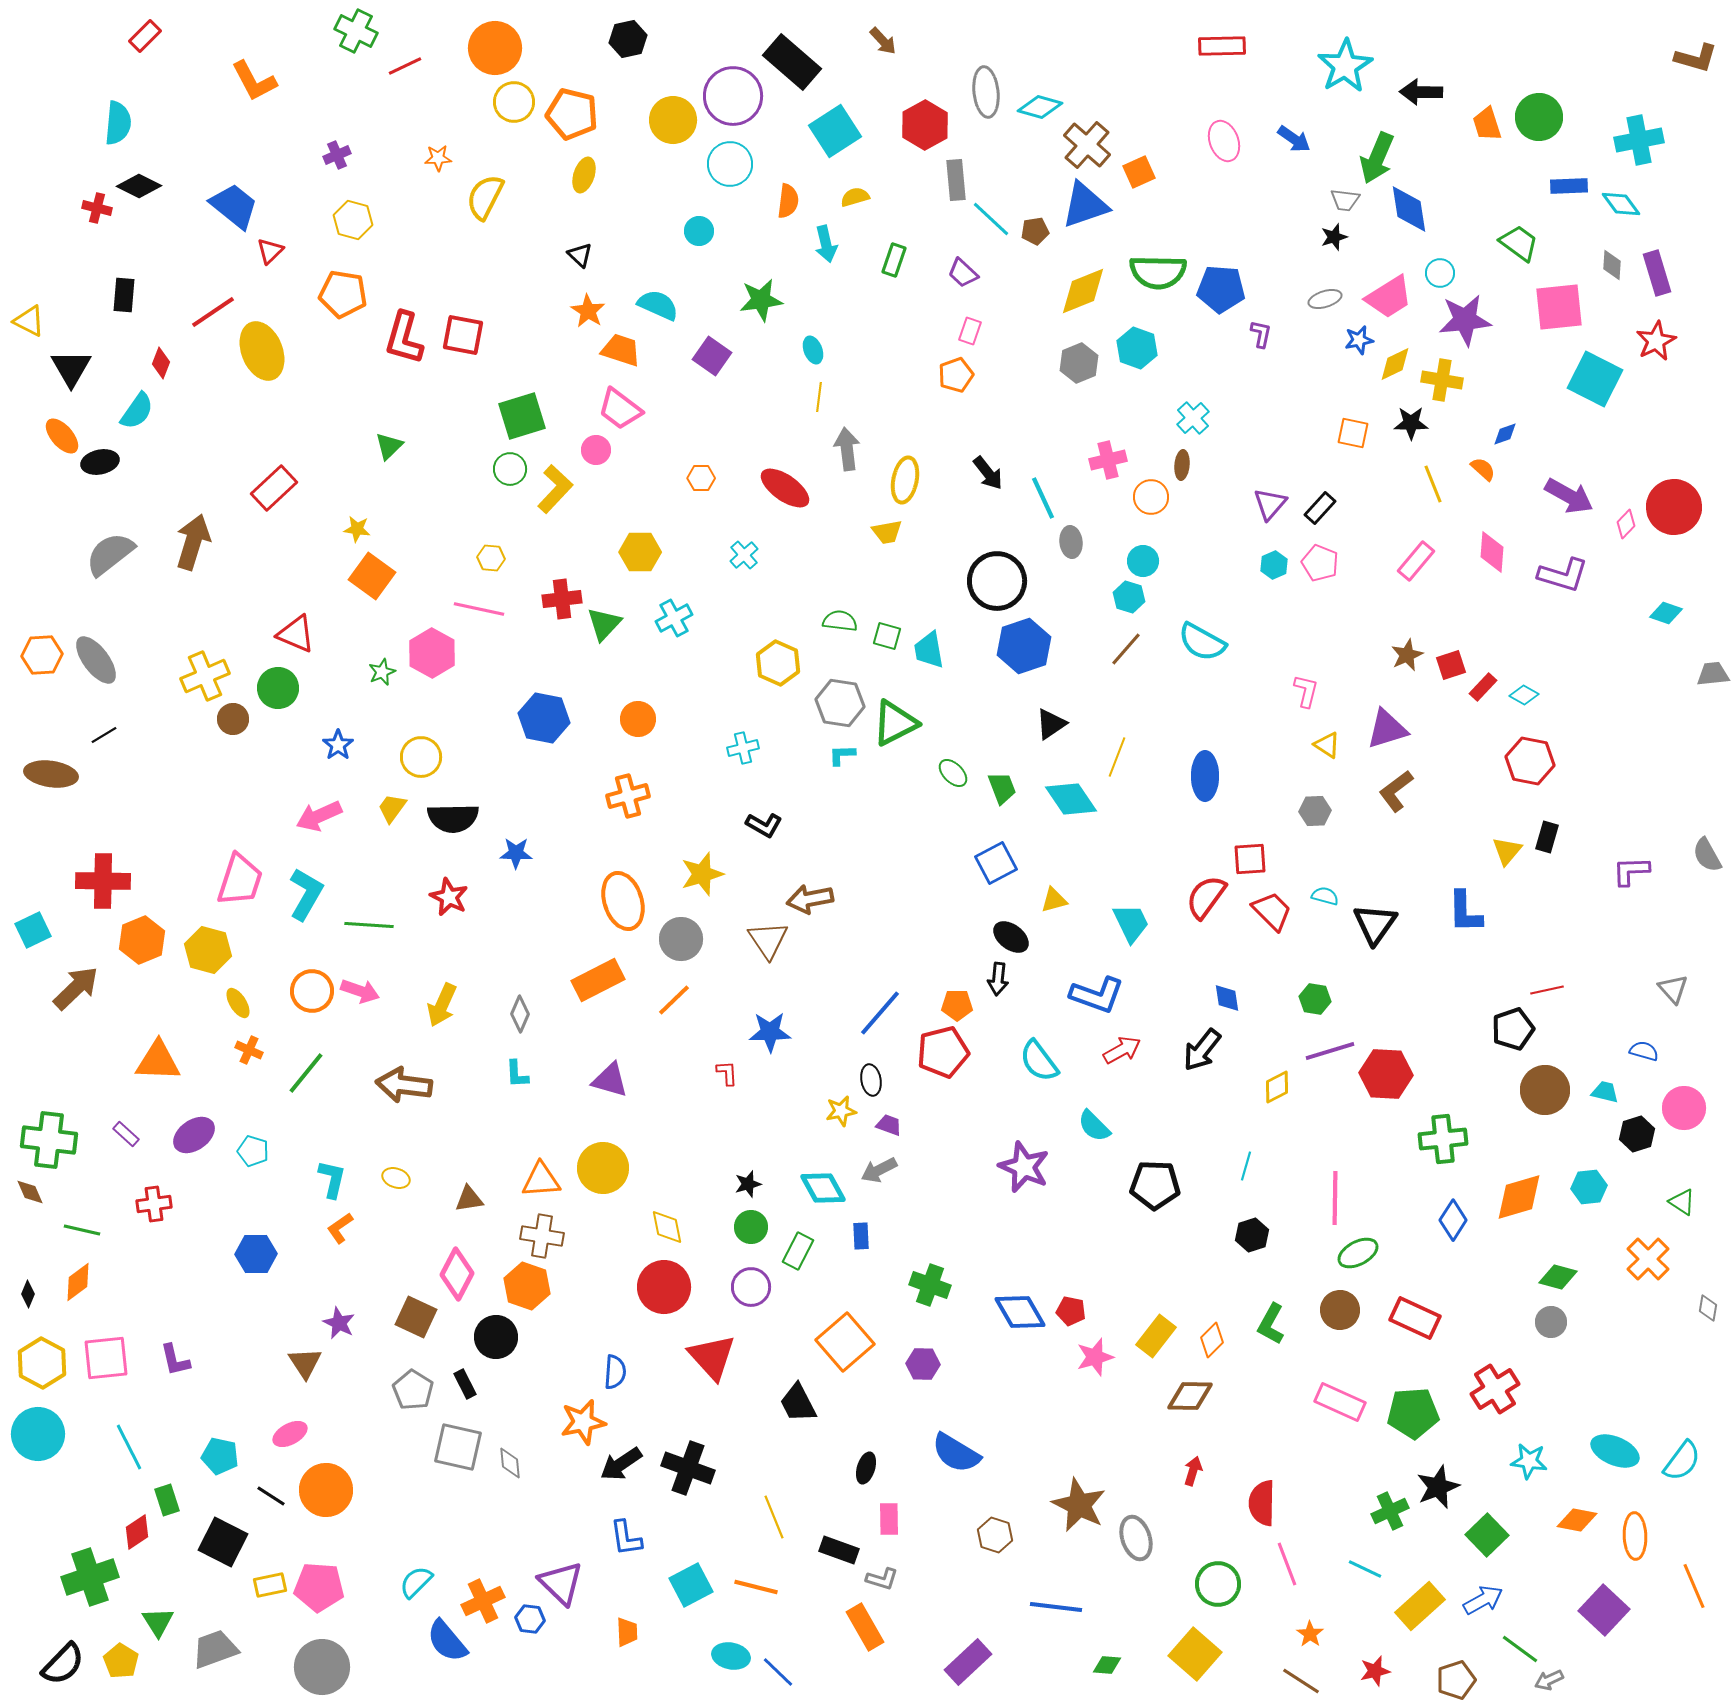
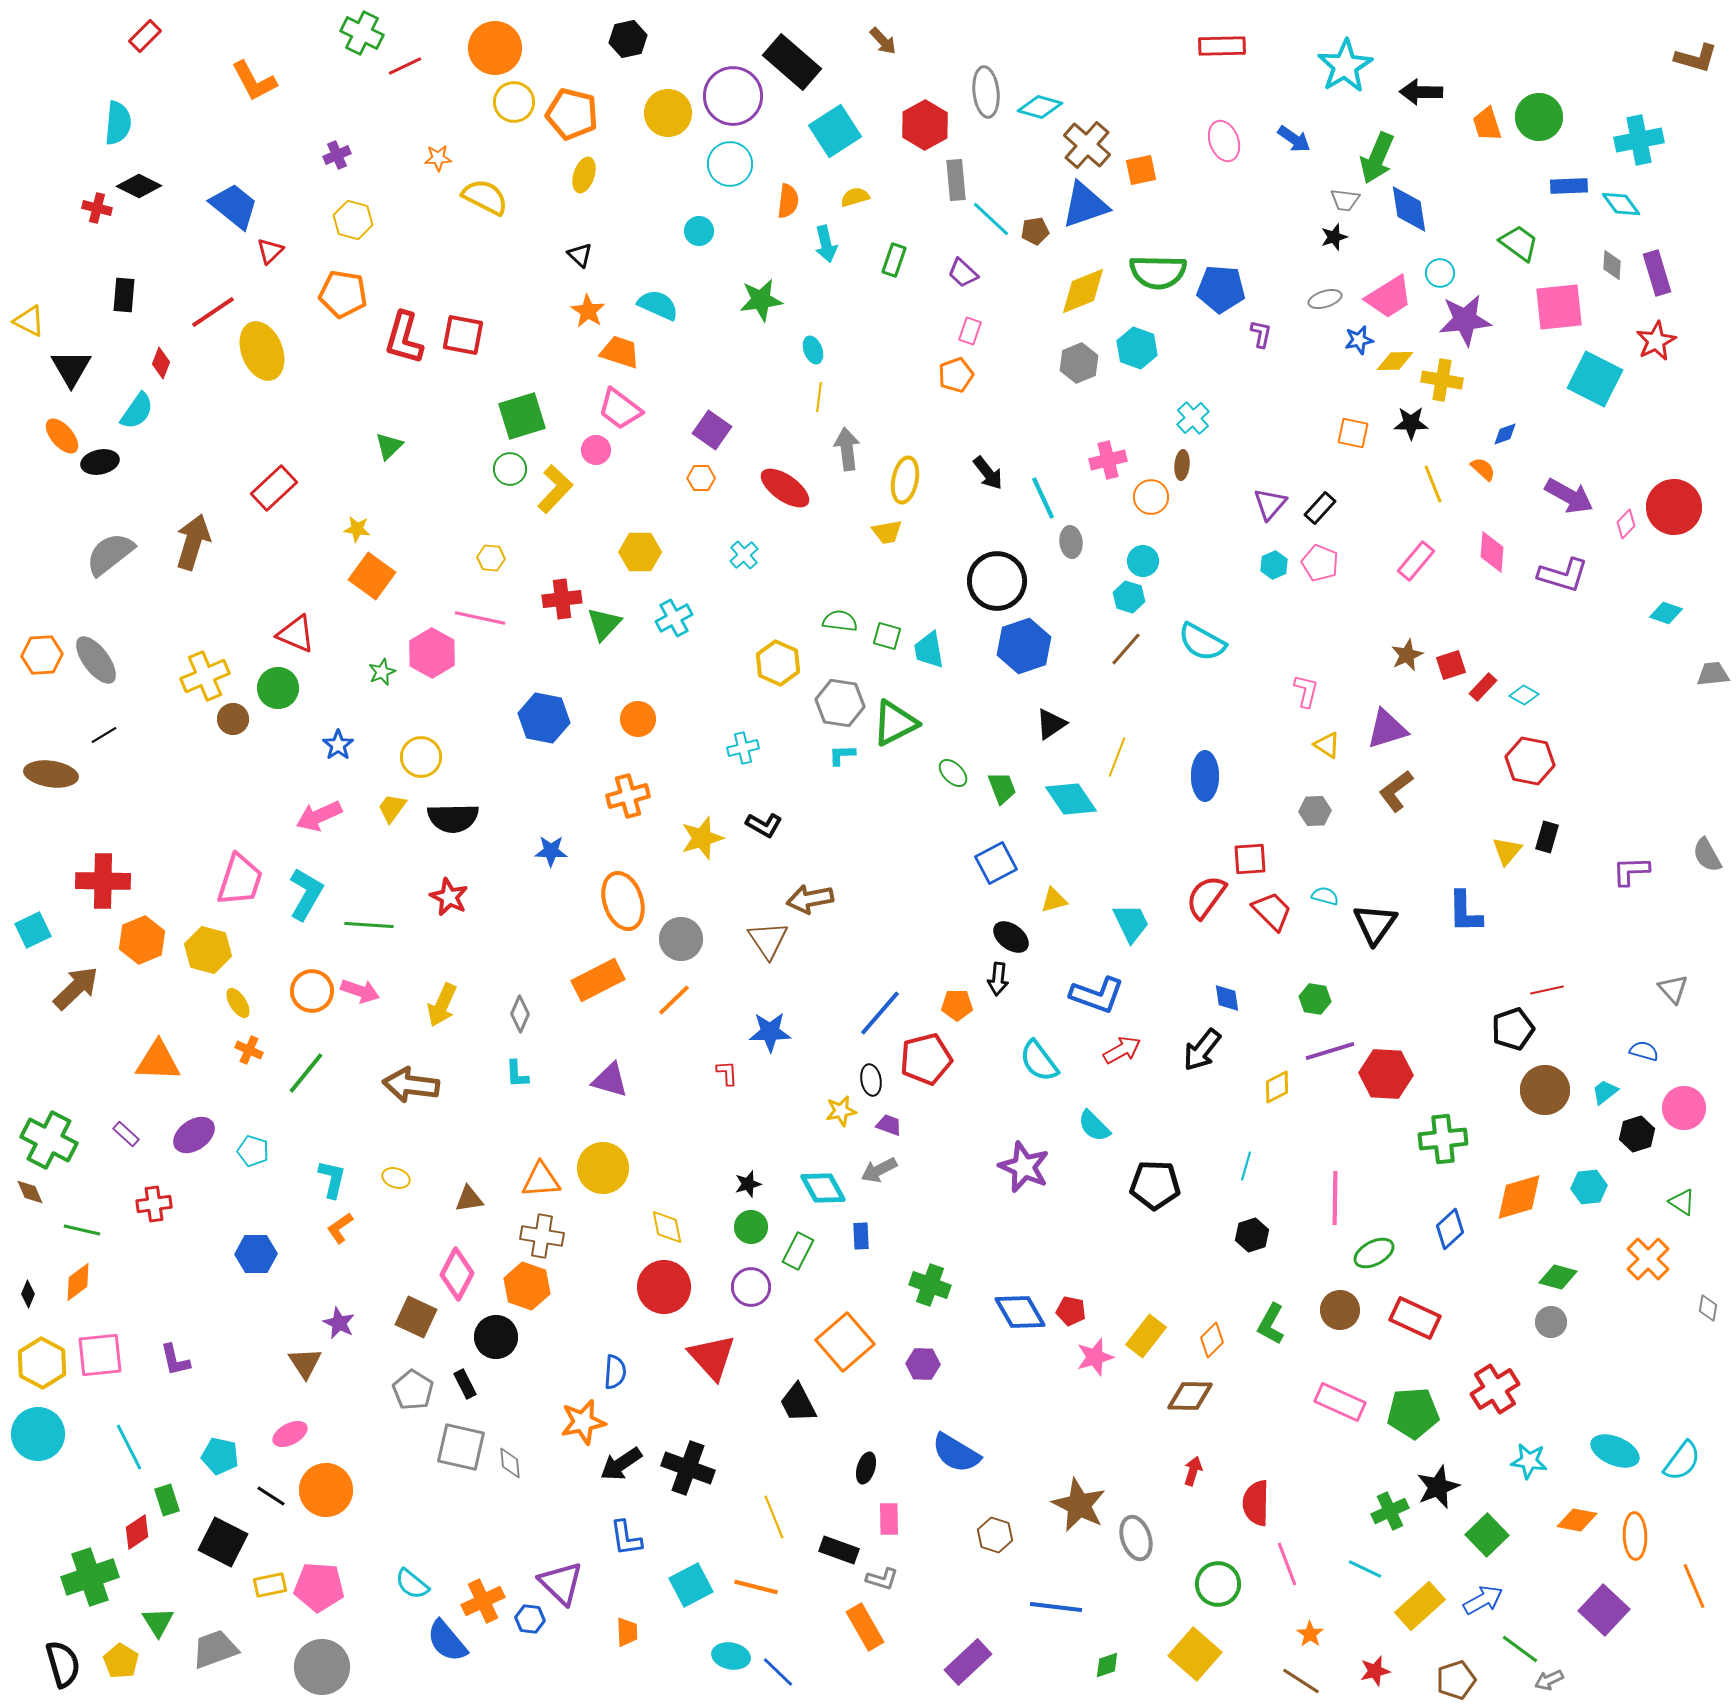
green cross at (356, 31): moved 6 px right, 2 px down
yellow circle at (673, 120): moved 5 px left, 7 px up
orange square at (1139, 172): moved 2 px right, 2 px up; rotated 12 degrees clockwise
yellow semicircle at (485, 197): rotated 90 degrees clockwise
orange trapezoid at (621, 350): moved 1 px left, 2 px down
purple square at (712, 356): moved 74 px down
yellow diamond at (1395, 364): moved 3 px up; rotated 24 degrees clockwise
pink line at (479, 609): moved 1 px right, 9 px down
blue star at (516, 853): moved 35 px right, 2 px up
yellow star at (702, 874): moved 36 px up
red pentagon at (943, 1052): moved 17 px left, 7 px down
brown arrow at (404, 1085): moved 7 px right
cyan trapezoid at (1605, 1092): rotated 52 degrees counterclockwise
green cross at (49, 1140): rotated 20 degrees clockwise
blue diamond at (1453, 1220): moved 3 px left, 9 px down; rotated 15 degrees clockwise
green ellipse at (1358, 1253): moved 16 px right
yellow rectangle at (1156, 1336): moved 10 px left
pink square at (106, 1358): moved 6 px left, 3 px up
gray square at (458, 1447): moved 3 px right
red semicircle at (1262, 1503): moved 6 px left
cyan semicircle at (416, 1582): moved 4 px left, 2 px down; rotated 96 degrees counterclockwise
black semicircle at (63, 1664): rotated 60 degrees counterclockwise
green diamond at (1107, 1665): rotated 24 degrees counterclockwise
